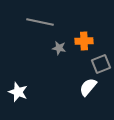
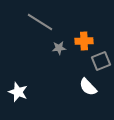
gray line: rotated 20 degrees clockwise
gray star: rotated 16 degrees counterclockwise
gray square: moved 3 px up
white semicircle: rotated 84 degrees counterclockwise
